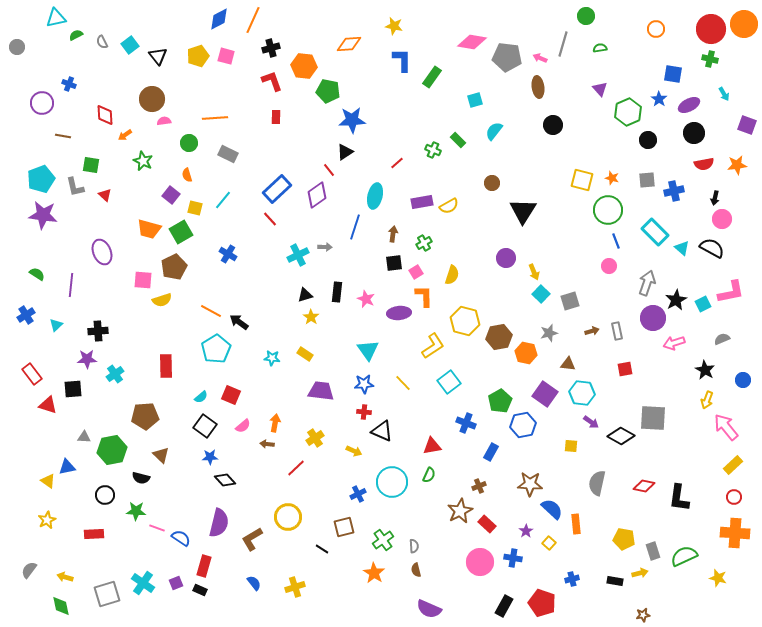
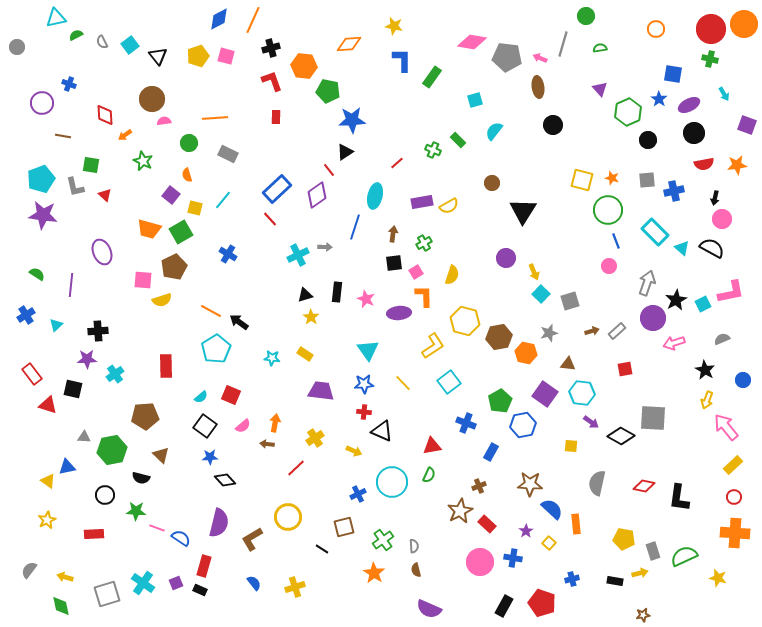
gray rectangle at (617, 331): rotated 60 degrees clockwise
black square at (73, 389): rotated 18 degrees clockwise
